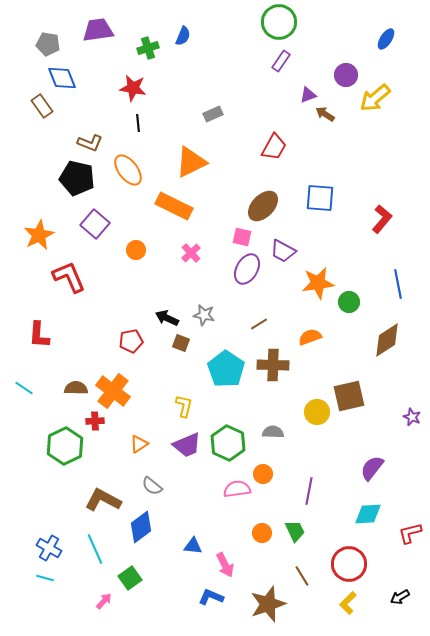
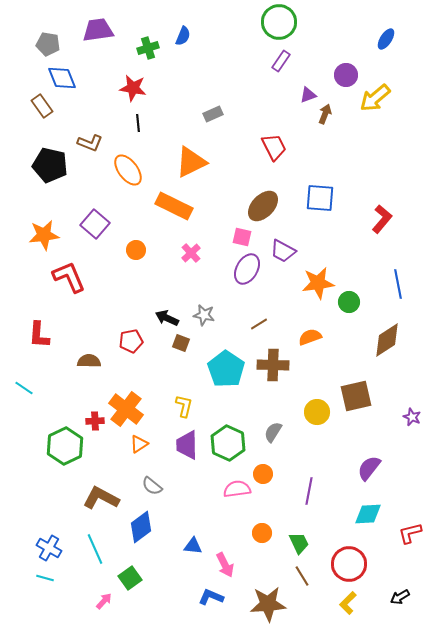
brown arrow at (325, 114): rotated 78 degrees clockwise
red trapezoid at (274, 147): rotated 56 degrees counterclockwise
black pentagon at (77, 178): moved 27 px left, 13 px up
orange star at (39, 235): moved 5 px right; rotated 20 degrees clockwise
brown semicircle at (76, 388): moved 13 px right, 27 px up
orange cross at (113, 391): moved 13 px right, 18 px down
brown square at (349, 396): moved 7 px right
gray semicircle at (273, 432): rotated 60 degrees counterclockwise
purple trapezoid at (187, 445): rotated 112 degrees clockwise
purple semicircle at (372, 468): moved 3 px left
brown L-shape at (103, 500): moved 2 px left, 2 px up
green trapezoid at (295, 531): moved 4 px right, 12 px down
brown star at (268, 604): rotated 15 degrees clockwise
